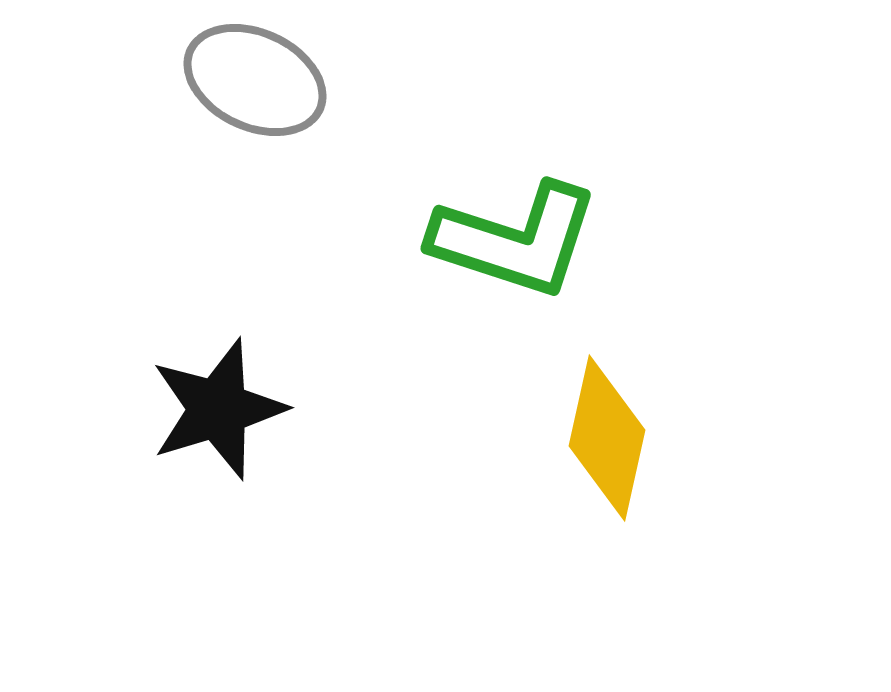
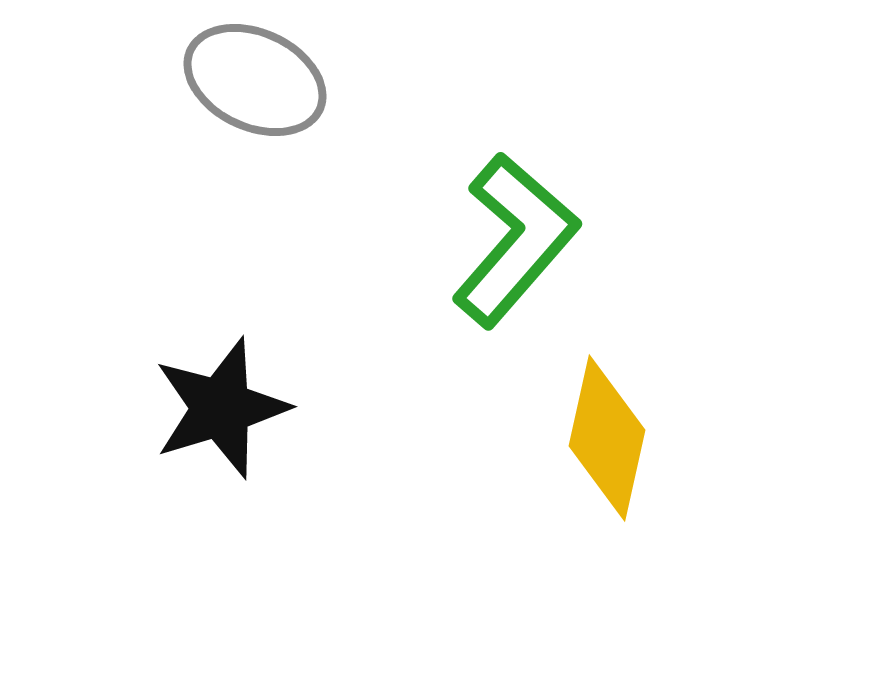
green L-shape: rotated 67 degrees counterclockwise
black star: moved 3 px right, 1 px up
